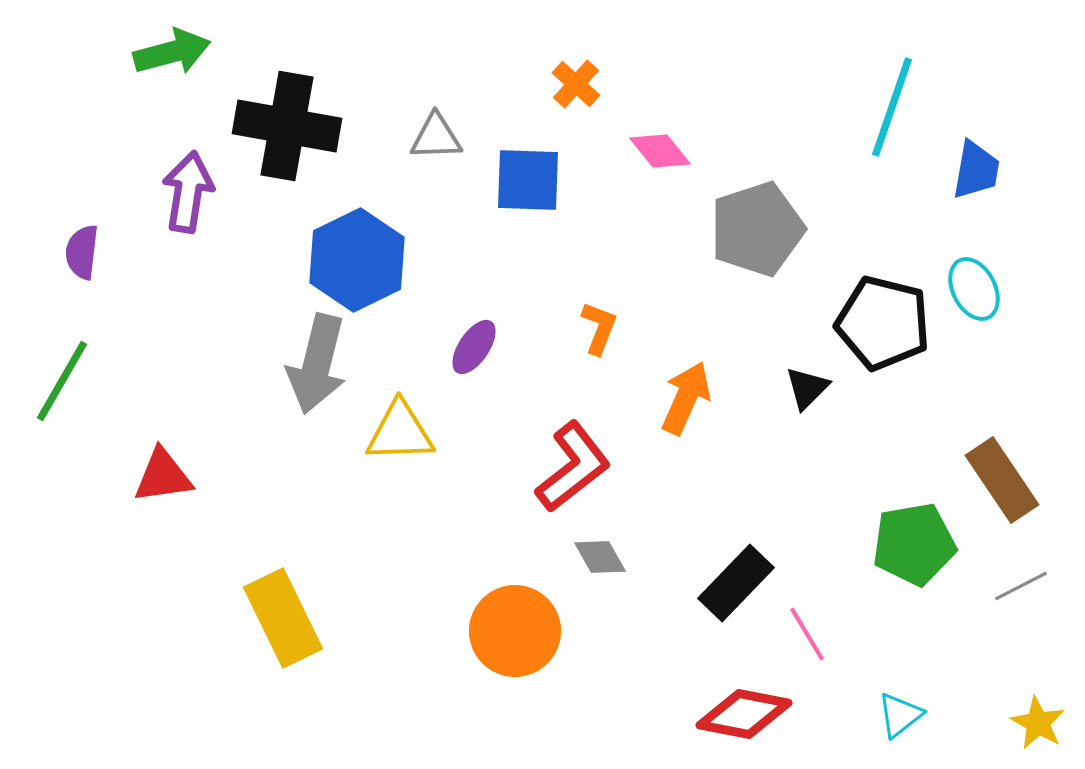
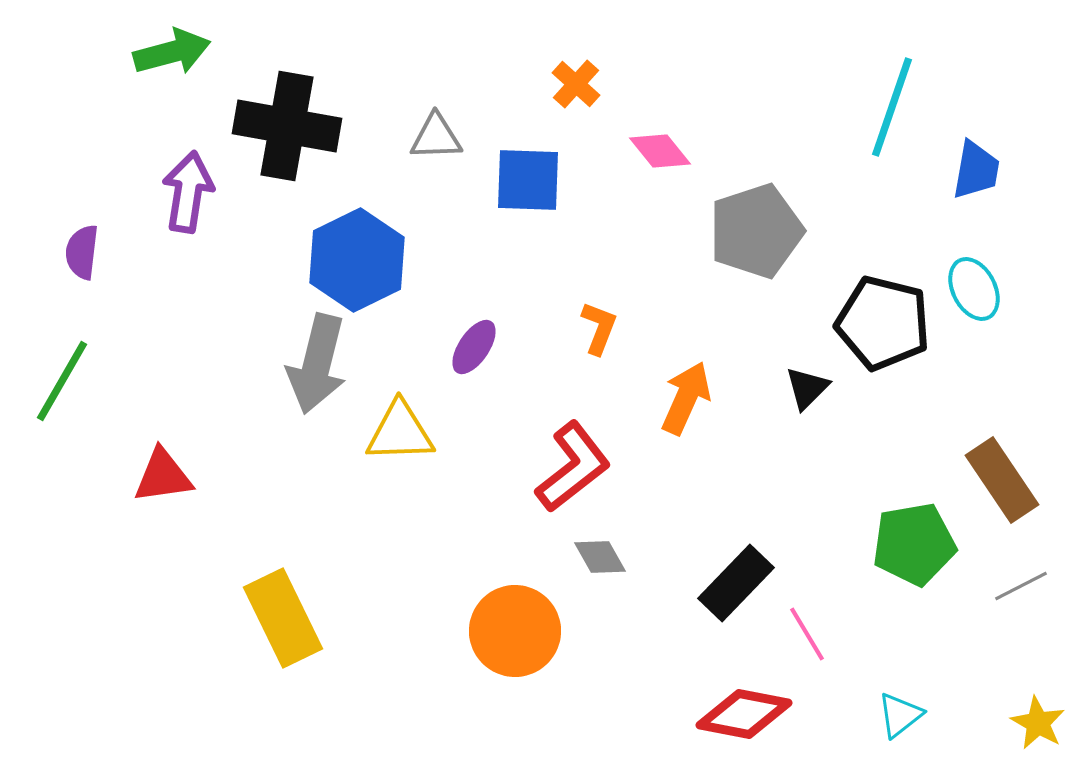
gray pentagon: moved 1 px left, 2 px down
